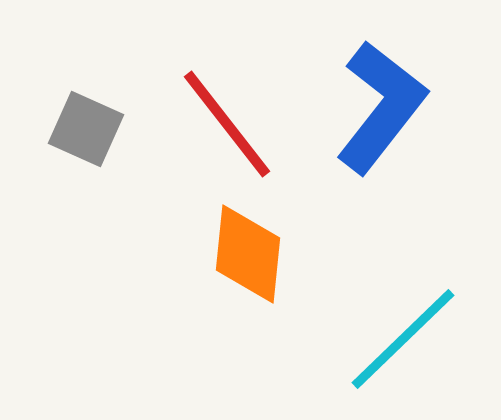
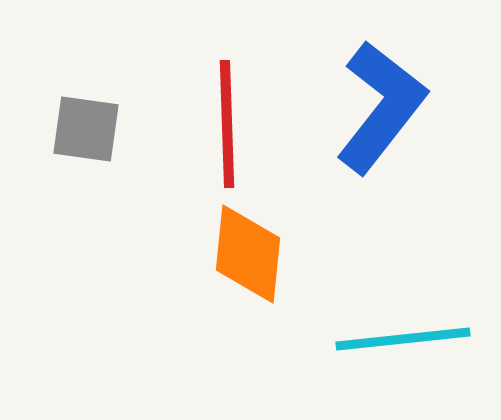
red line: rotated 36 degrees clockwise
gray square: rotated 16 degrees counterclockwise
cyan line: rotated 38 degrees clockwise
